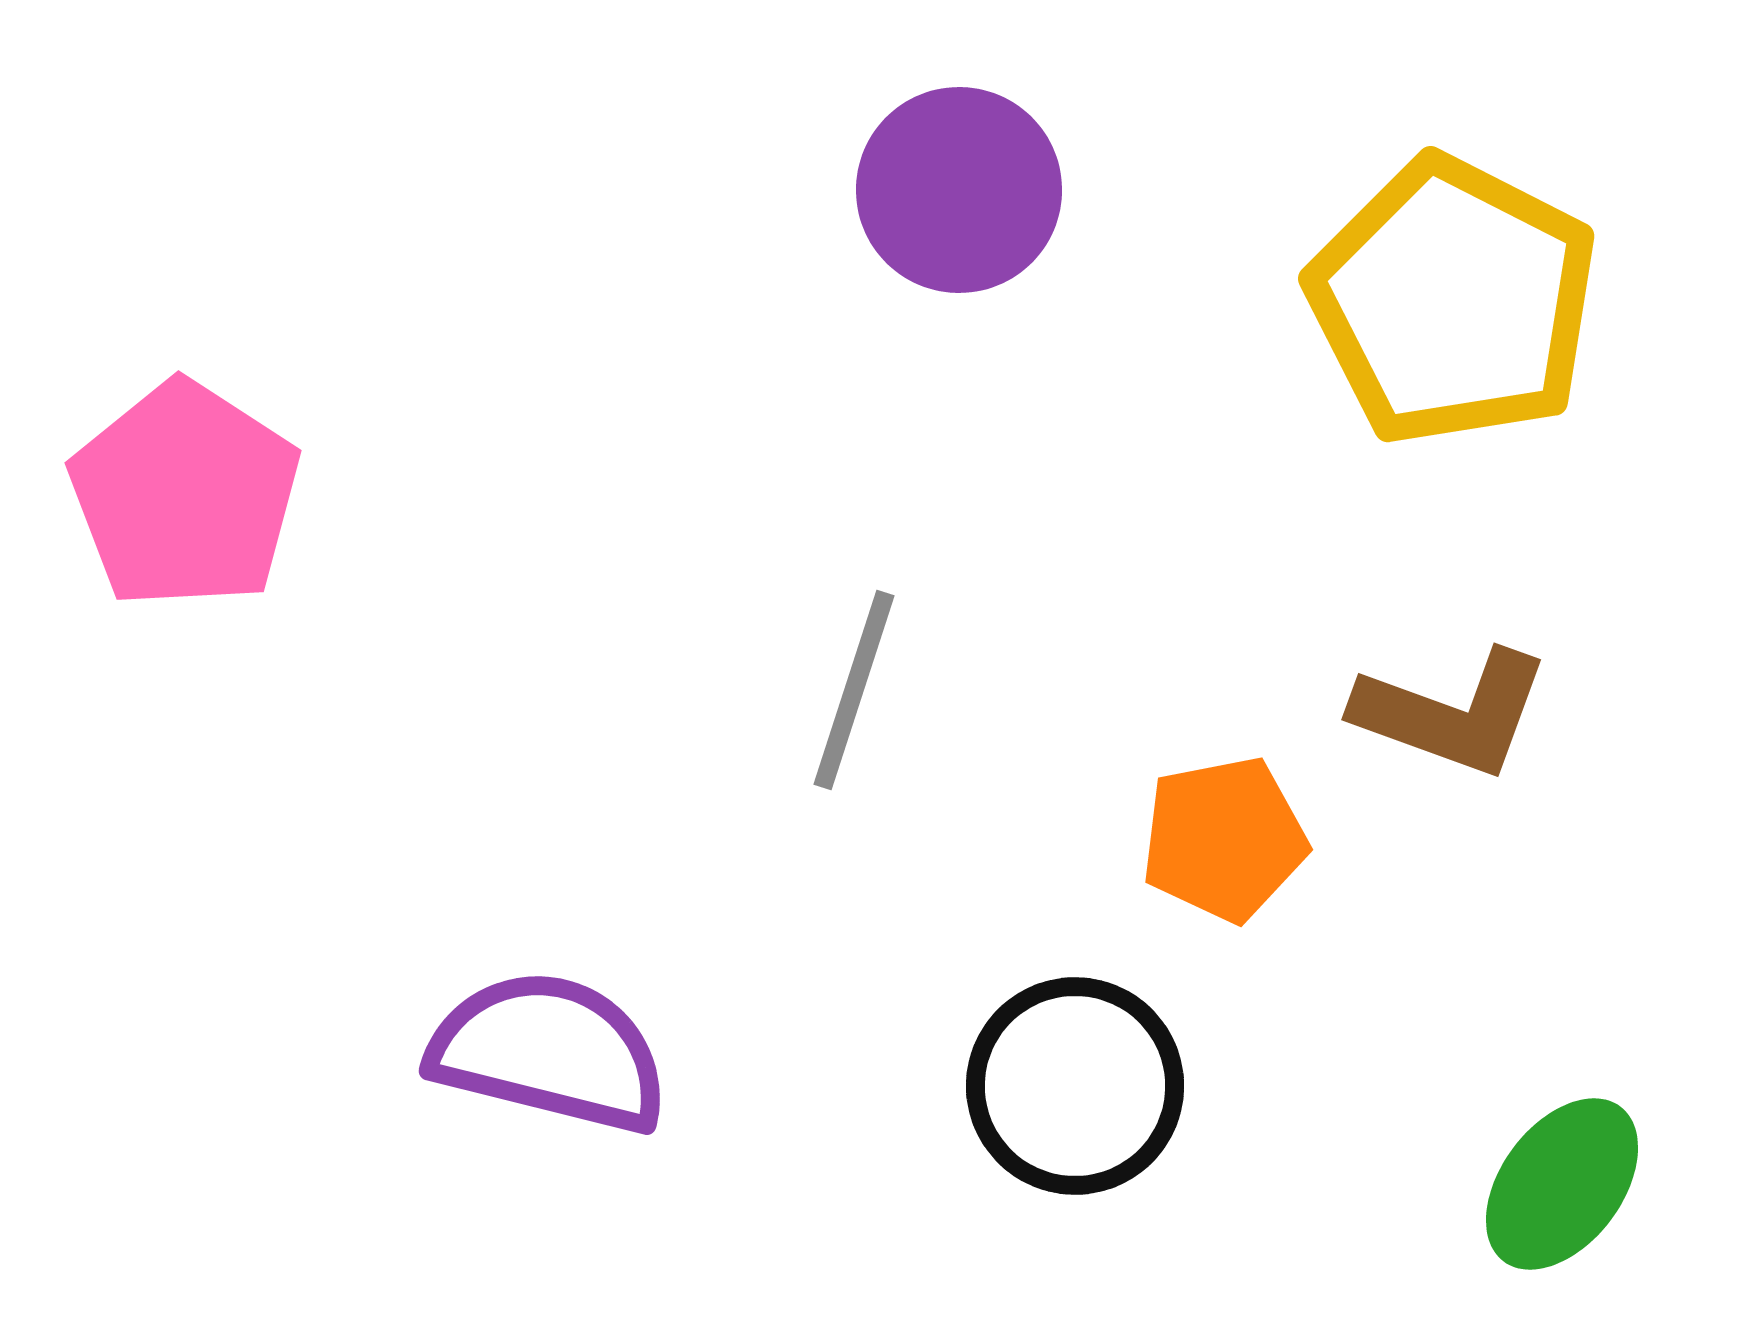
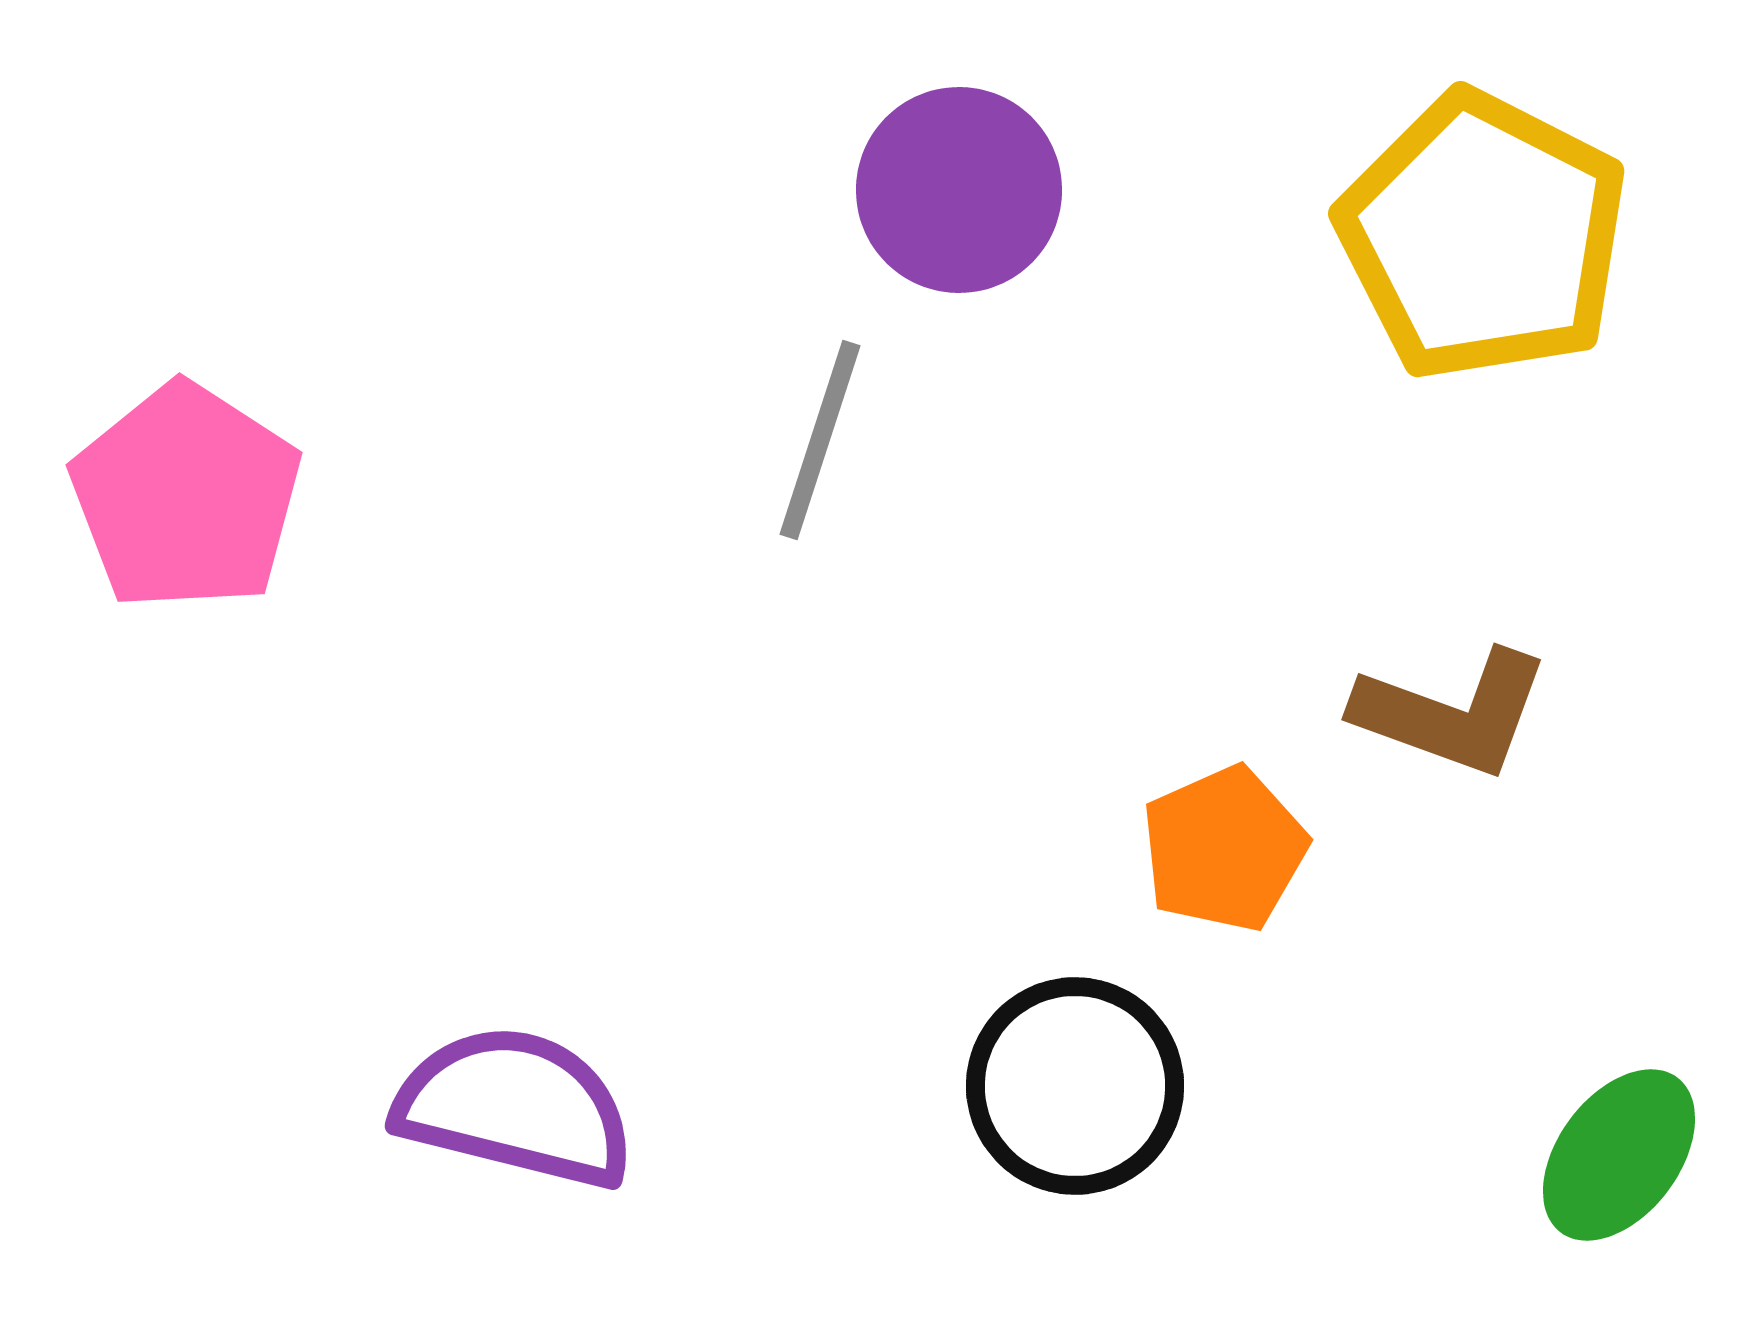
yellow pentagon: moved 30 px right, 65 px up
pink pentagon: moved 1 px right, 2 px down
gray line: moved 34 px left, 250 px up
orange pentagon: moved 10 px down; rotated 13 degrees counterclockwise
purple semicircle: moved 34 px left, 55 px down
green ellipse: moved 57 px right, 29 px up
